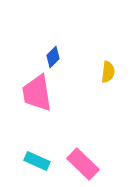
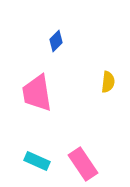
blue diamond: moved 3 px right, 16 px up
yellow semicircle: moved 10 px down
pink rectangle: rotated 12 degrees clockwise
